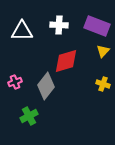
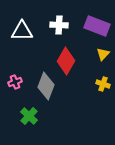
yellow triangle: moved 3 px down
red diamond: rotated 44 degrees counterclockwise
gray diamond: rotated 16 degrees counterclockwise
green cross: rotated 18 degrees counterclockwise
